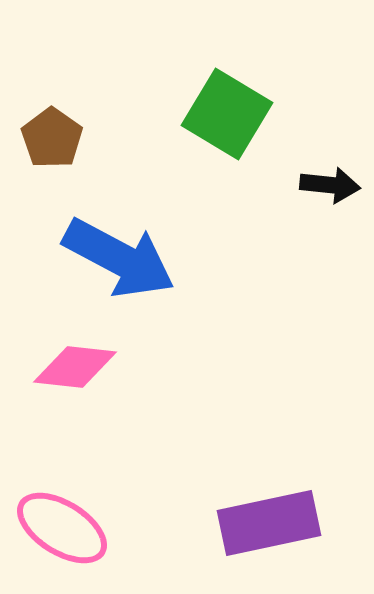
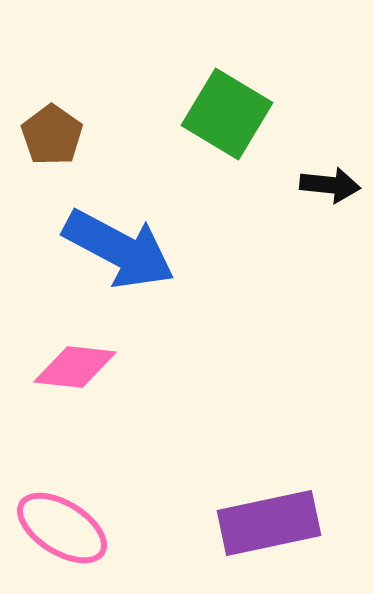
brown pentagon: moved 3 px up
blue arrow: moved 9 px up
